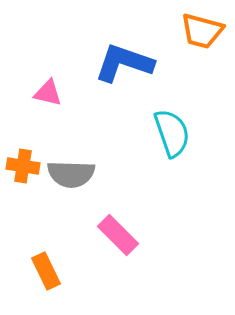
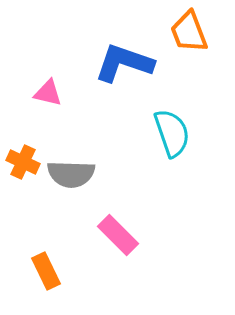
orange trapezoid: moved 13 px left, 1 px down; rotated 54 degrees clockwise
orange cross: moved 4 px up; rotated 16 degrees clockwise
